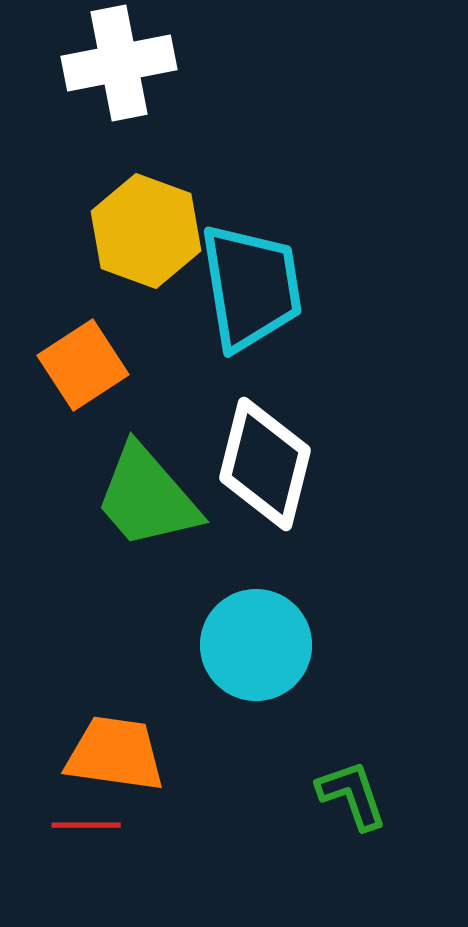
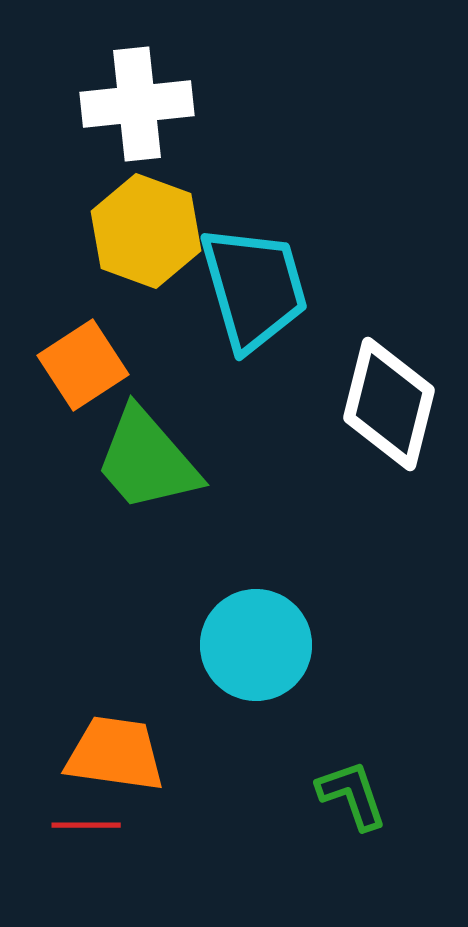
white cross: moved 18 px right, 41 px down; rotated 5 degrees clockwise
cyan trapezoid: moved 3 px right, 1 px down; rotated 7 degrees counterclockwise
white diamond: moved 124 px right, 60 px up
green trapezoid: moved 37 px up
